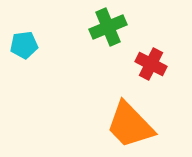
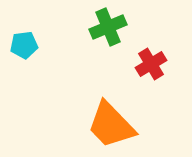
red cross: rotated 32 degrees clockwise
orange trapezoid: moved 19 px left
